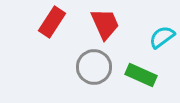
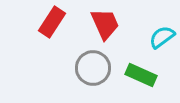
gray circle: moved 1 px left, 1 px down
